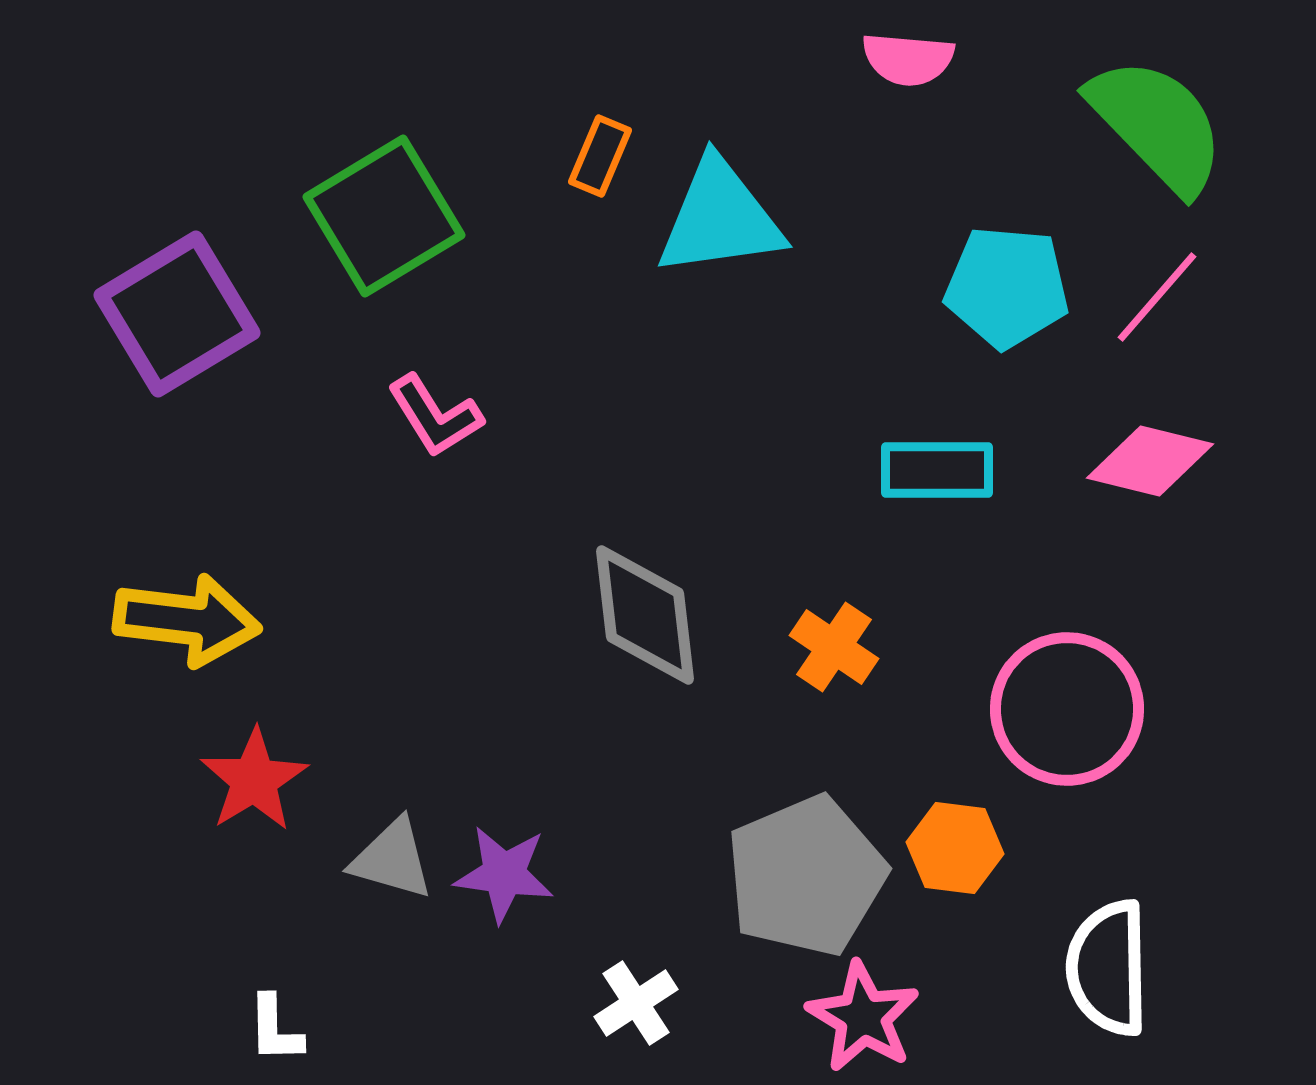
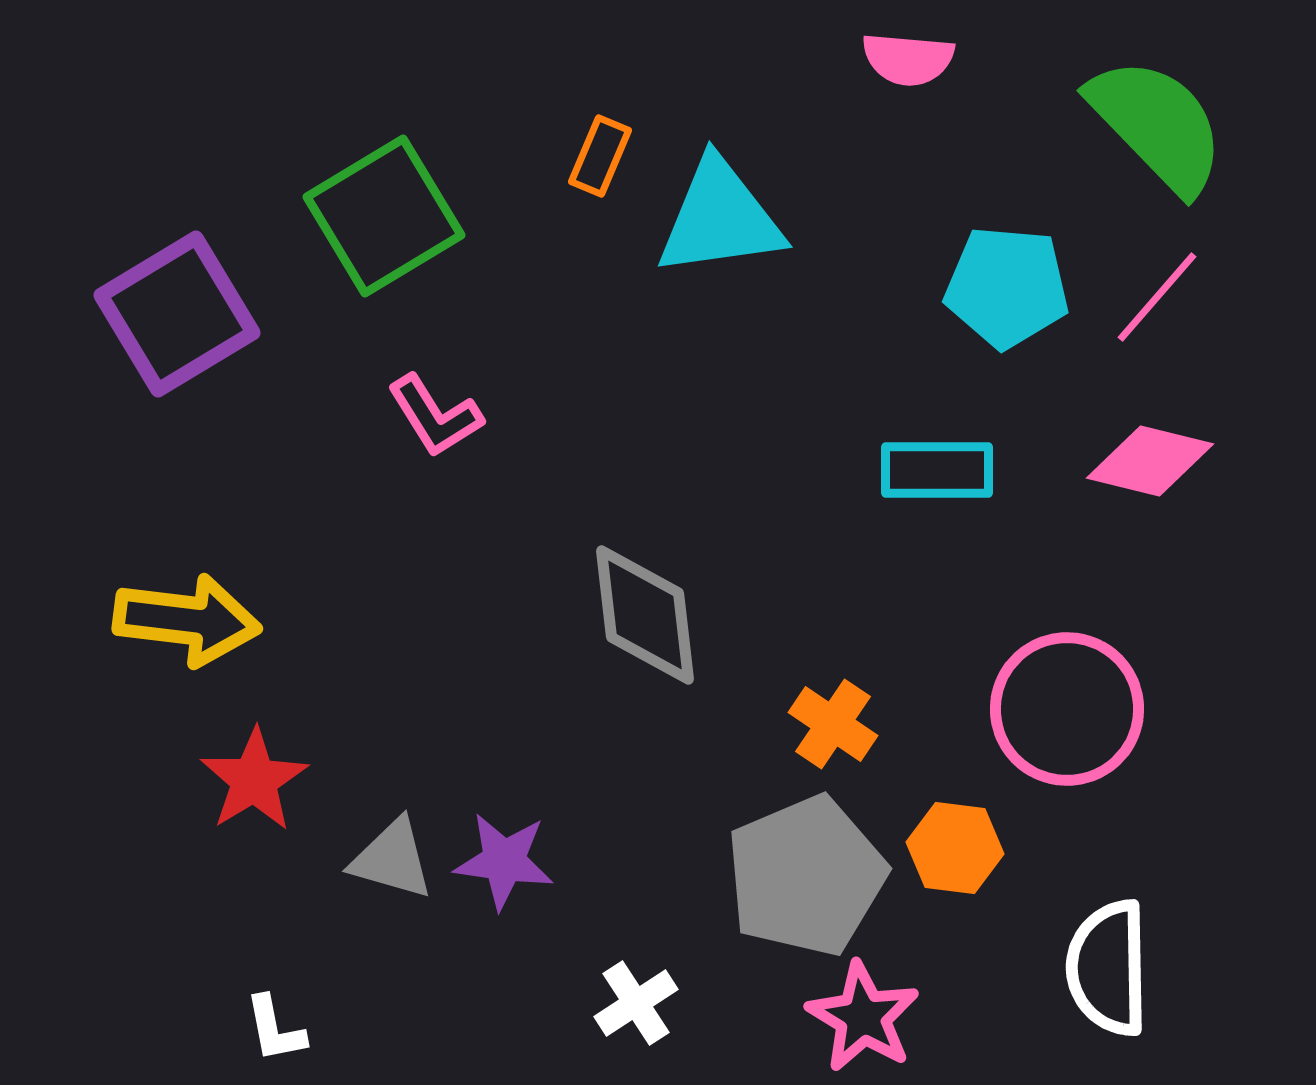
orange cross: moved 1 px left, 77 px down
purple star: moved 13 px up
white L-shape: rotated 10 degrees counterclockwise
